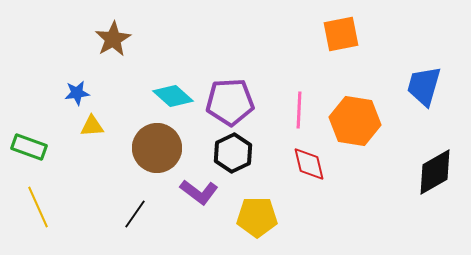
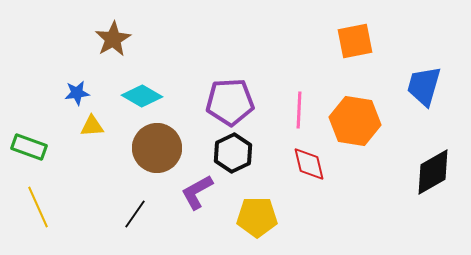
orange square: moved 14 px right, 7 px down
cyan diamond: moved 31 px left; rotated 12 degrees counterclockwise
black diamond: moved 2 px left
purple L-shape: moved 2 px left; rotated 114 degrees clockwise
